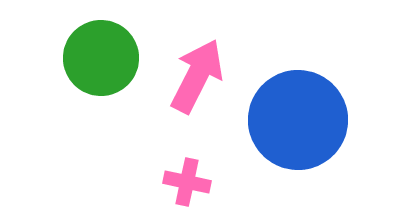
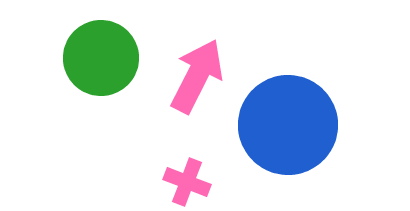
blue circle: moved 10 px left, 5 px down
pink cross: rotated 9 degrees clockwise
